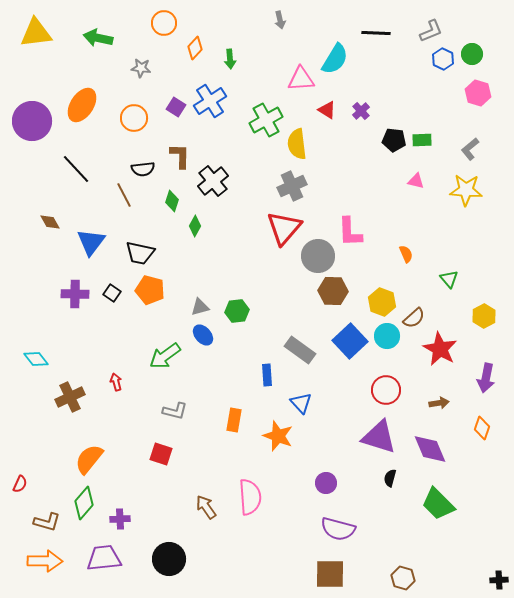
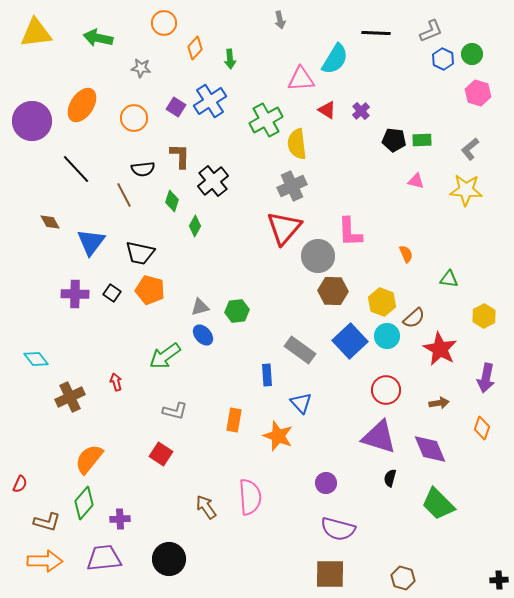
green triangle at (449, 279): rotated 42 degrees counterclockwise
red square at (161, 454): rotated 15 degrees clockwise
